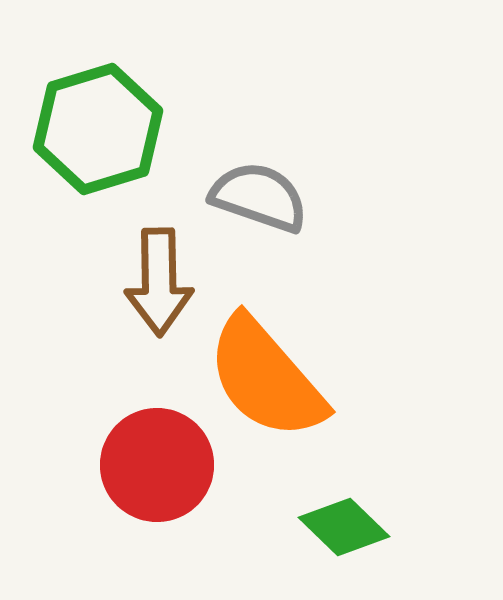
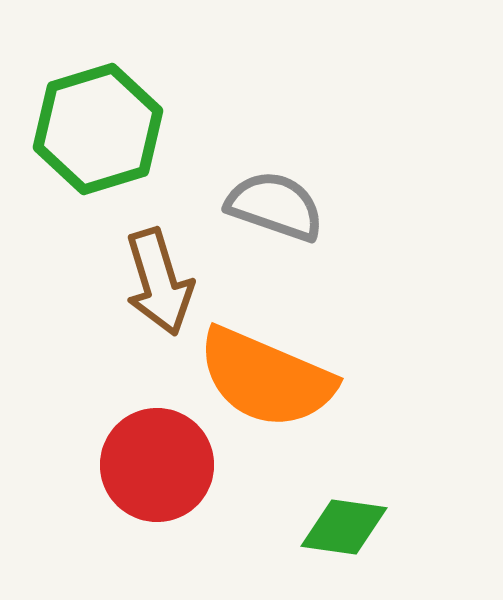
gray semicircle: moved 16 px right, 9 px down
brown arrow: rotated 16 degrees counterclockwise
orange semicircle: rotated 26 degrees counterclockwise
green diamond: rotated 36 degrees counterclockwise
